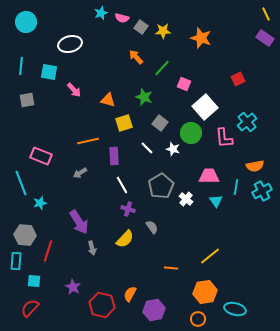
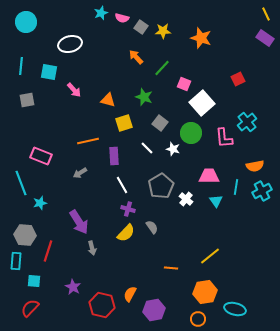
white square at (205, 107): moved 3 px left, 4 px up
yellow semicircle at (125, 239): moved 1 px right, 6 px up
